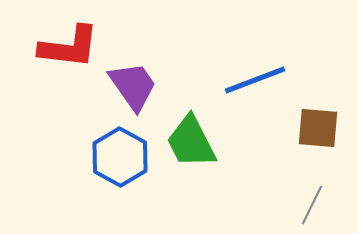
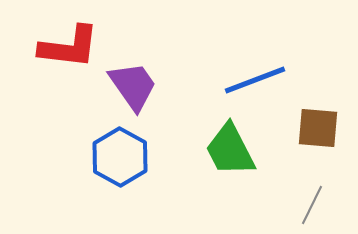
green trapezoid: moved 39 px right, 8 px down
